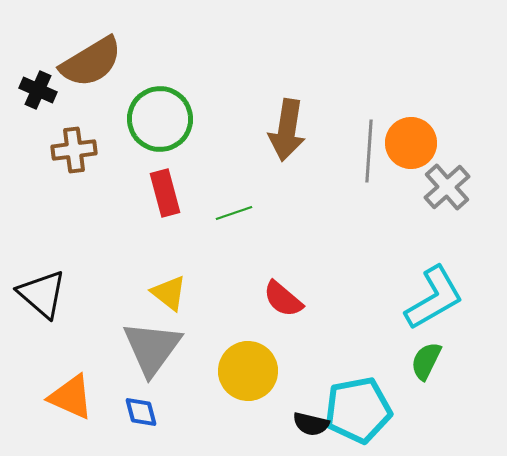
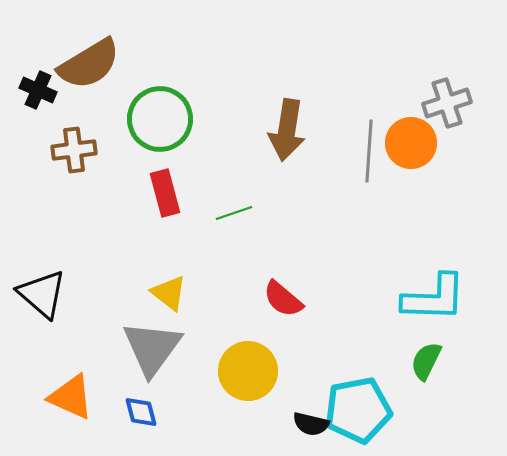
brown semicircle: moved 2 px left, 2 px down
gray cross: moved 84 px up; rotated 24 degrees clockwise
cyan L-shape: rotated 32 degrees clockwise
